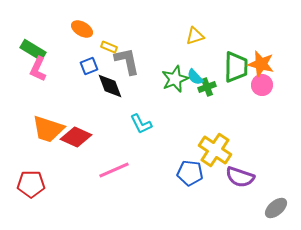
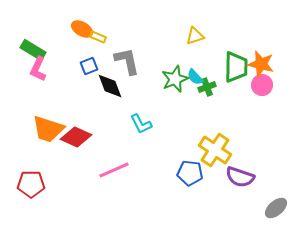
yellow rectangle: moved 11 px left, 10 px up
